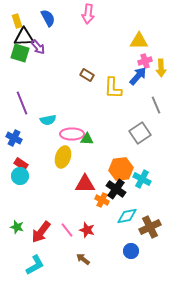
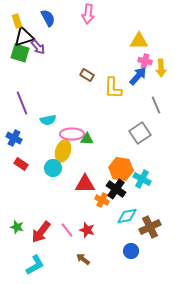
black triangle: rotated 15 degrees counterclockwise
pink cross: rotated 32 degrees clockwise
yellow ellipse: moved 6 px up
orange hexagon: rotated 15 degrees clockwise
cyan circle: moved 33 px right, 8 px up
